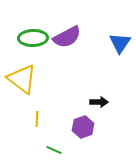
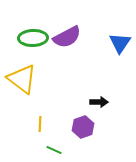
yellow line: moved 3 px right, 5 px down
